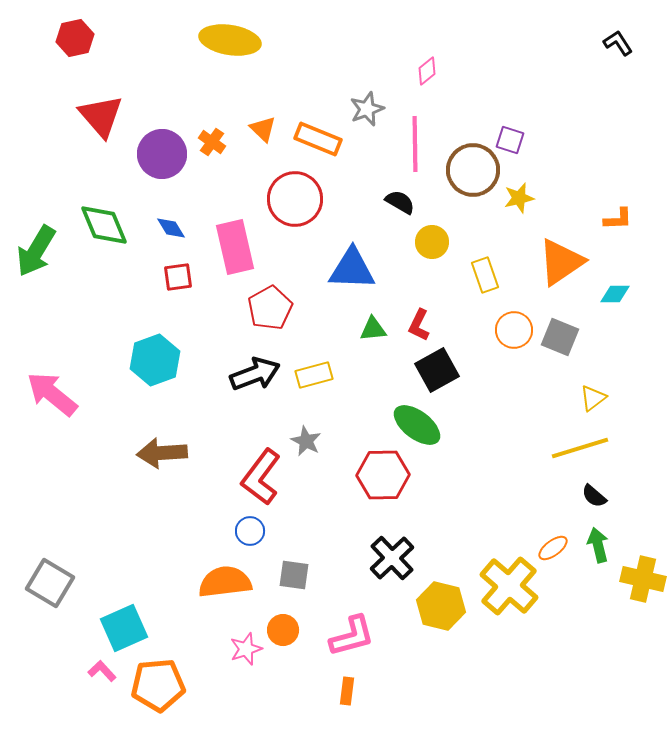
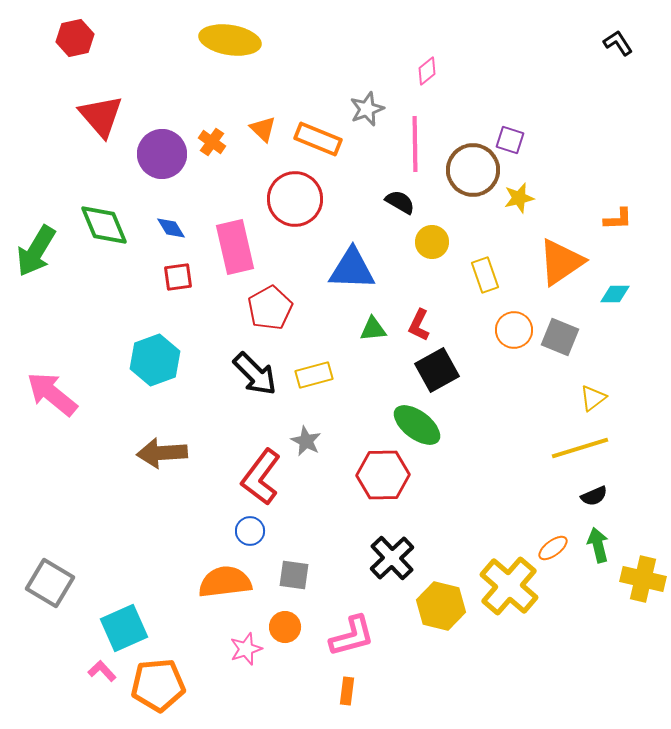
black arrow at (255, 374): rotated 66 degrees clockwise
black semicircle at (594, 496): rotated 64 degrees counterclockwise
orange circle at (283, 630): moved 2 px right, 3 px up
